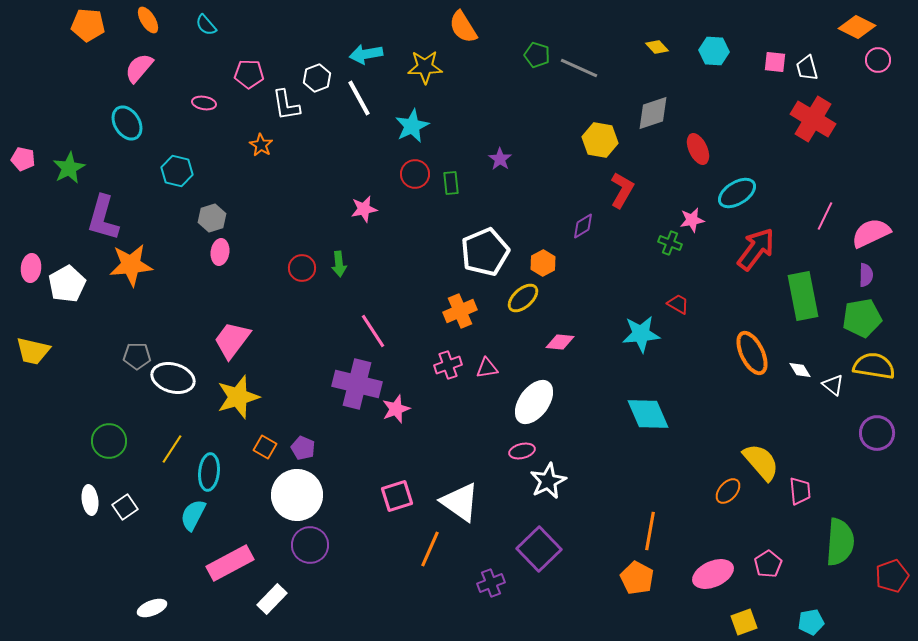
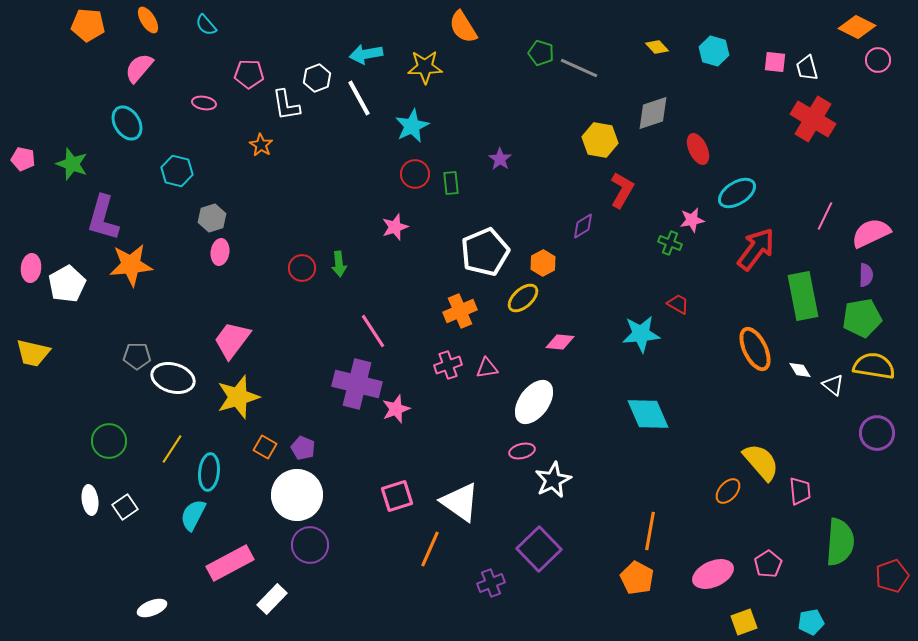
cyan hexagon at (714, 51): rotated 12 degrees clockwise
green pentagon at (537, 55): moved 4 px right, 2 px up
green star at (69, 168): moved 3 px right, 4 px up; rotated 24 degrees counterclockwise
pink star at (364, 209): moved 31 px right, 18 px down; rotated 8 degrees counterclockwise
yellow trapezoid at (33, 351): moved 2 px down
orange ellipse at (752, 353): moved 3 px right, 4 px up
white star at (548, 481): moved 5 px right, 1 px up
